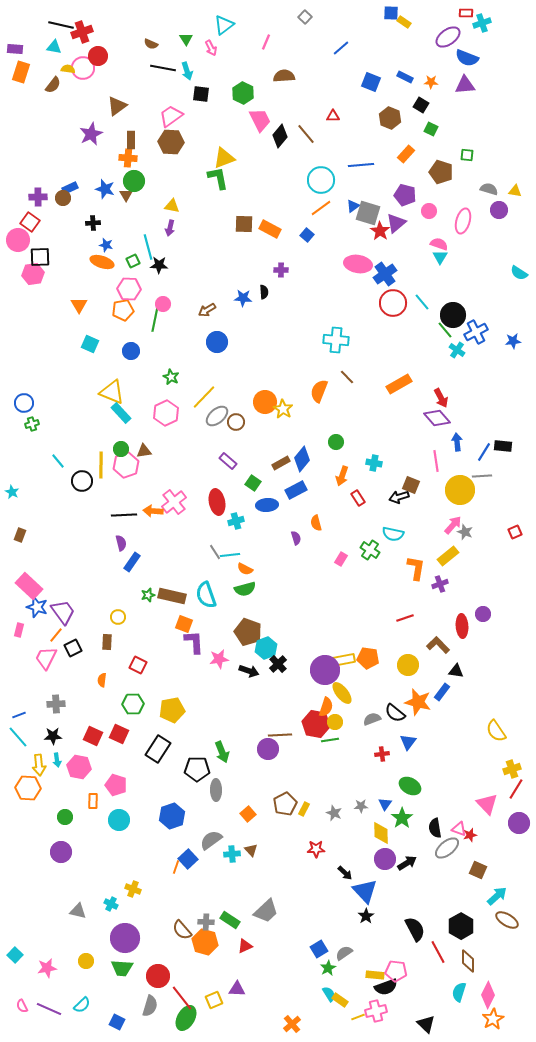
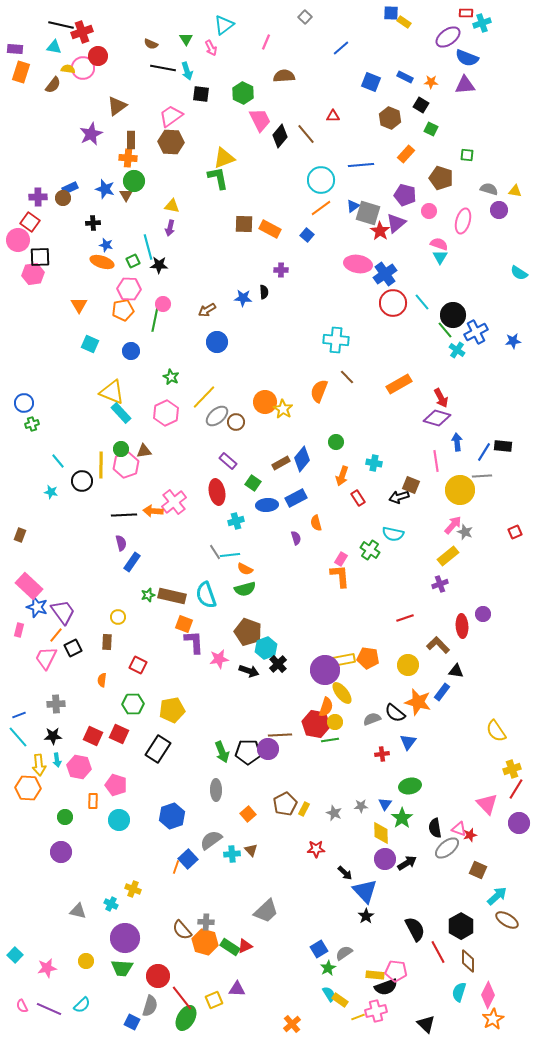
brown pentagon at (441, 172): moved 6 px down
purple diamond at (437, 418): rotated 32 degrees counterclockwise
blue rectangle at (296, 490): moved 8 px down
cyan star at (12, 492): moved 39 px right; rotated 16 degrees counterclockwise
red ellipse at (217, 502): moved 10 px up
orange L-shape at (416, 568): moved 76 px left, 8 px down; rotated 15 degrees counterclockwise
black pentagon at (197, 769): moved 51 px right, 17 px up
green ellipse at (410, 786): rotated 40 degrees counterclockwise
green rectangle at (230, 920): moved 27 px down
blue square at (117, 1022): moved 15 px right
